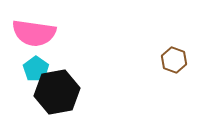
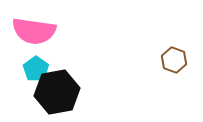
pink semicircle: moved 2 px up
